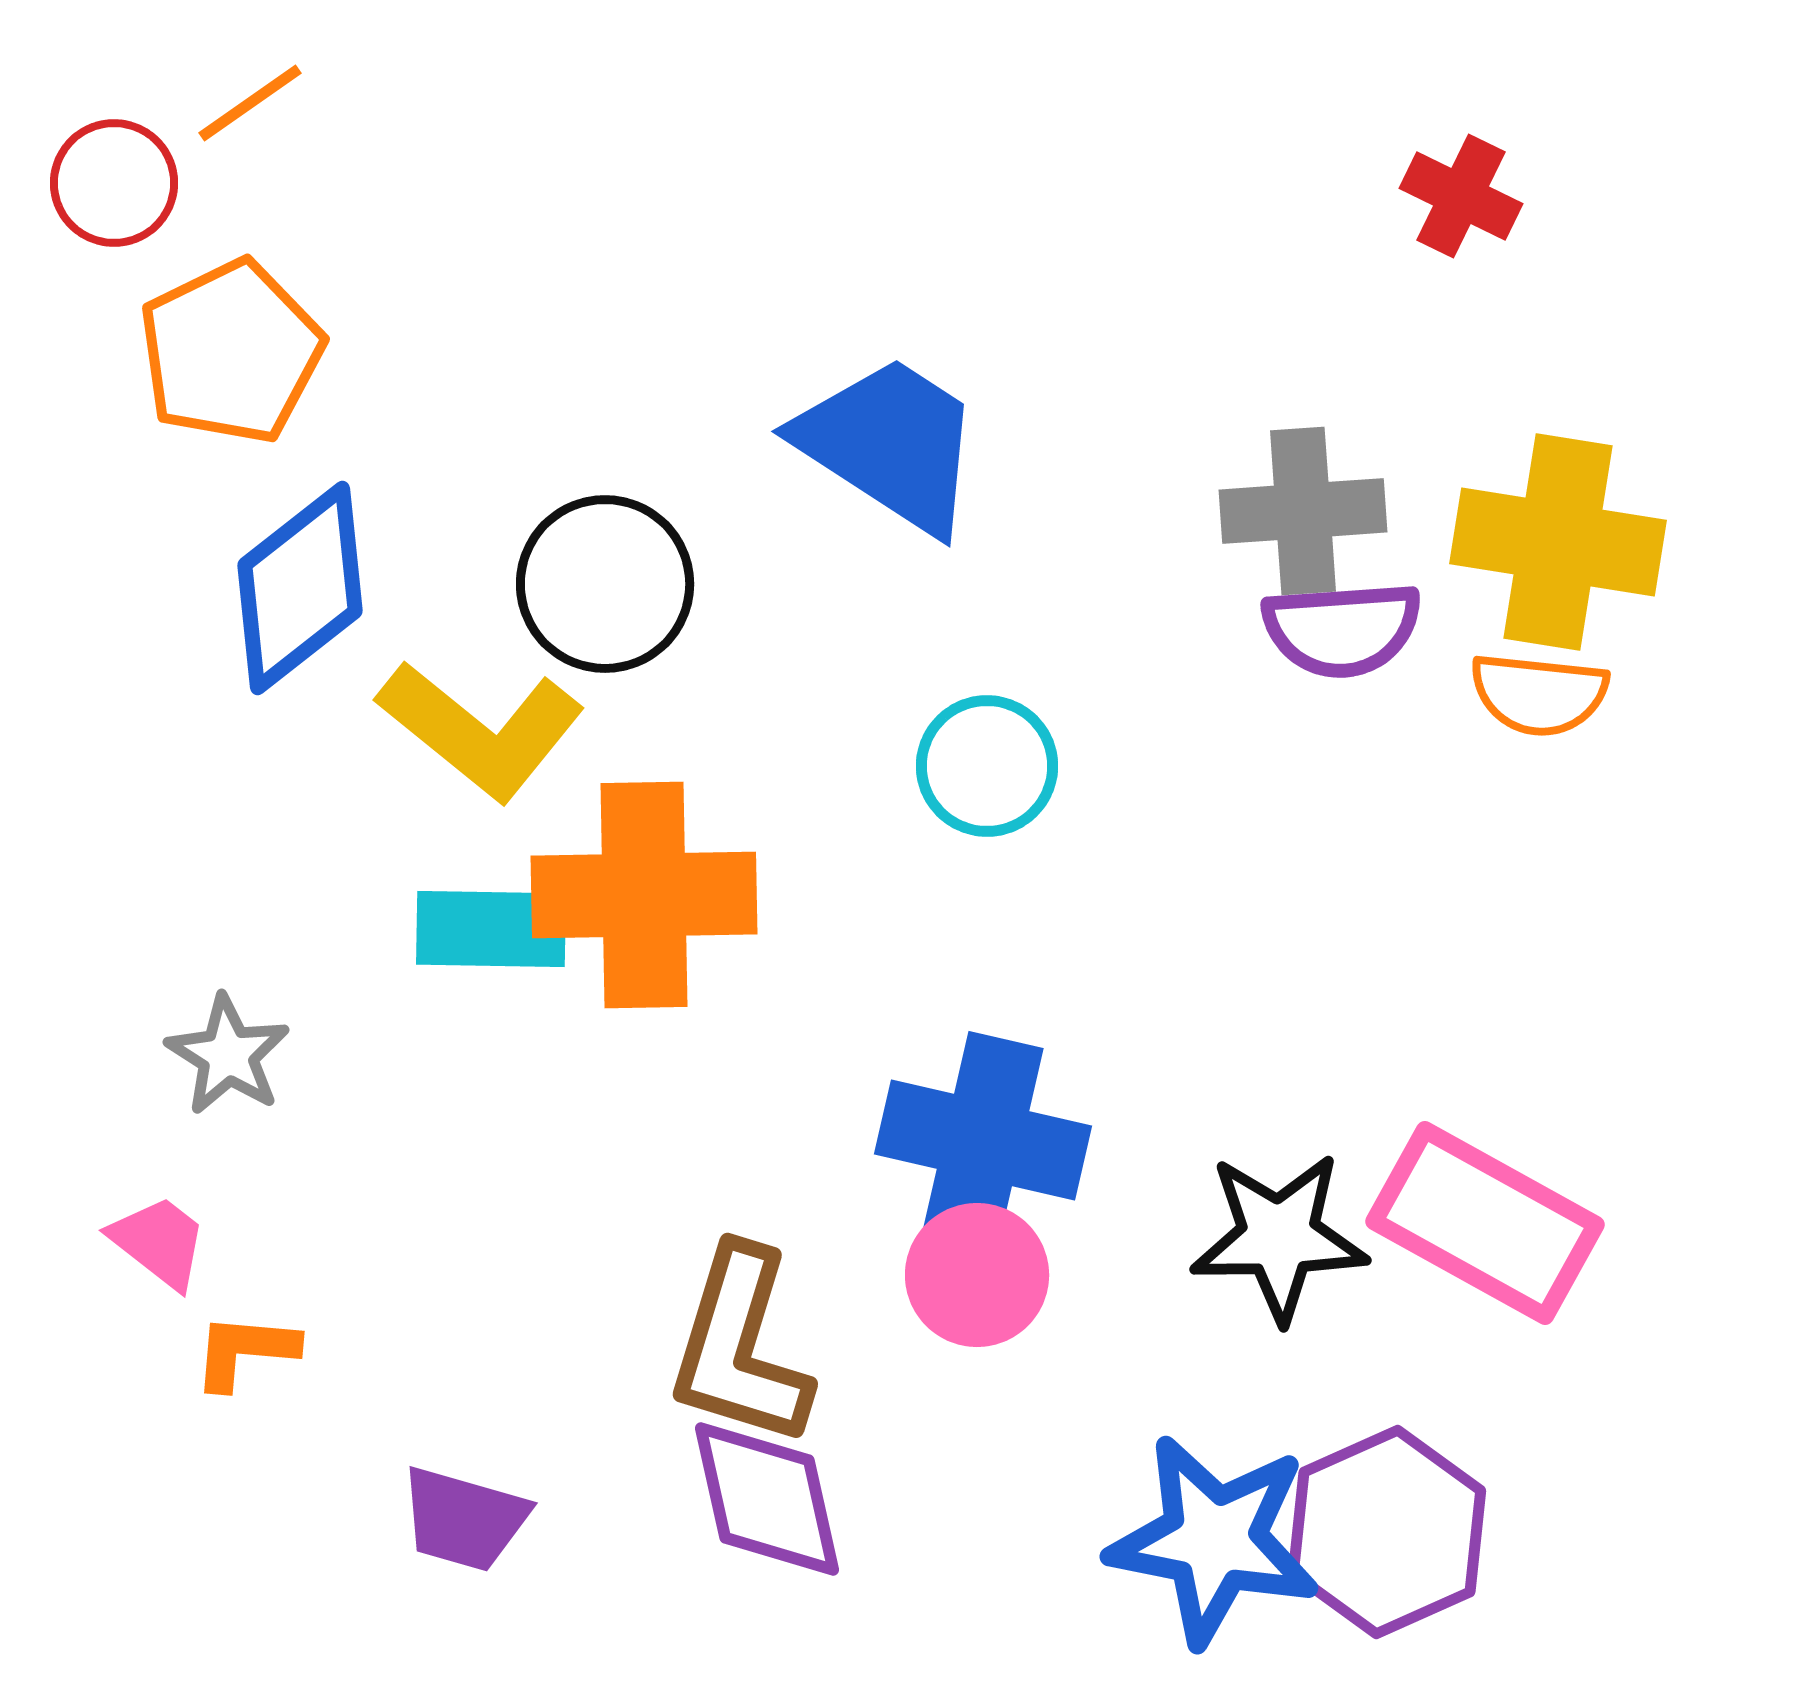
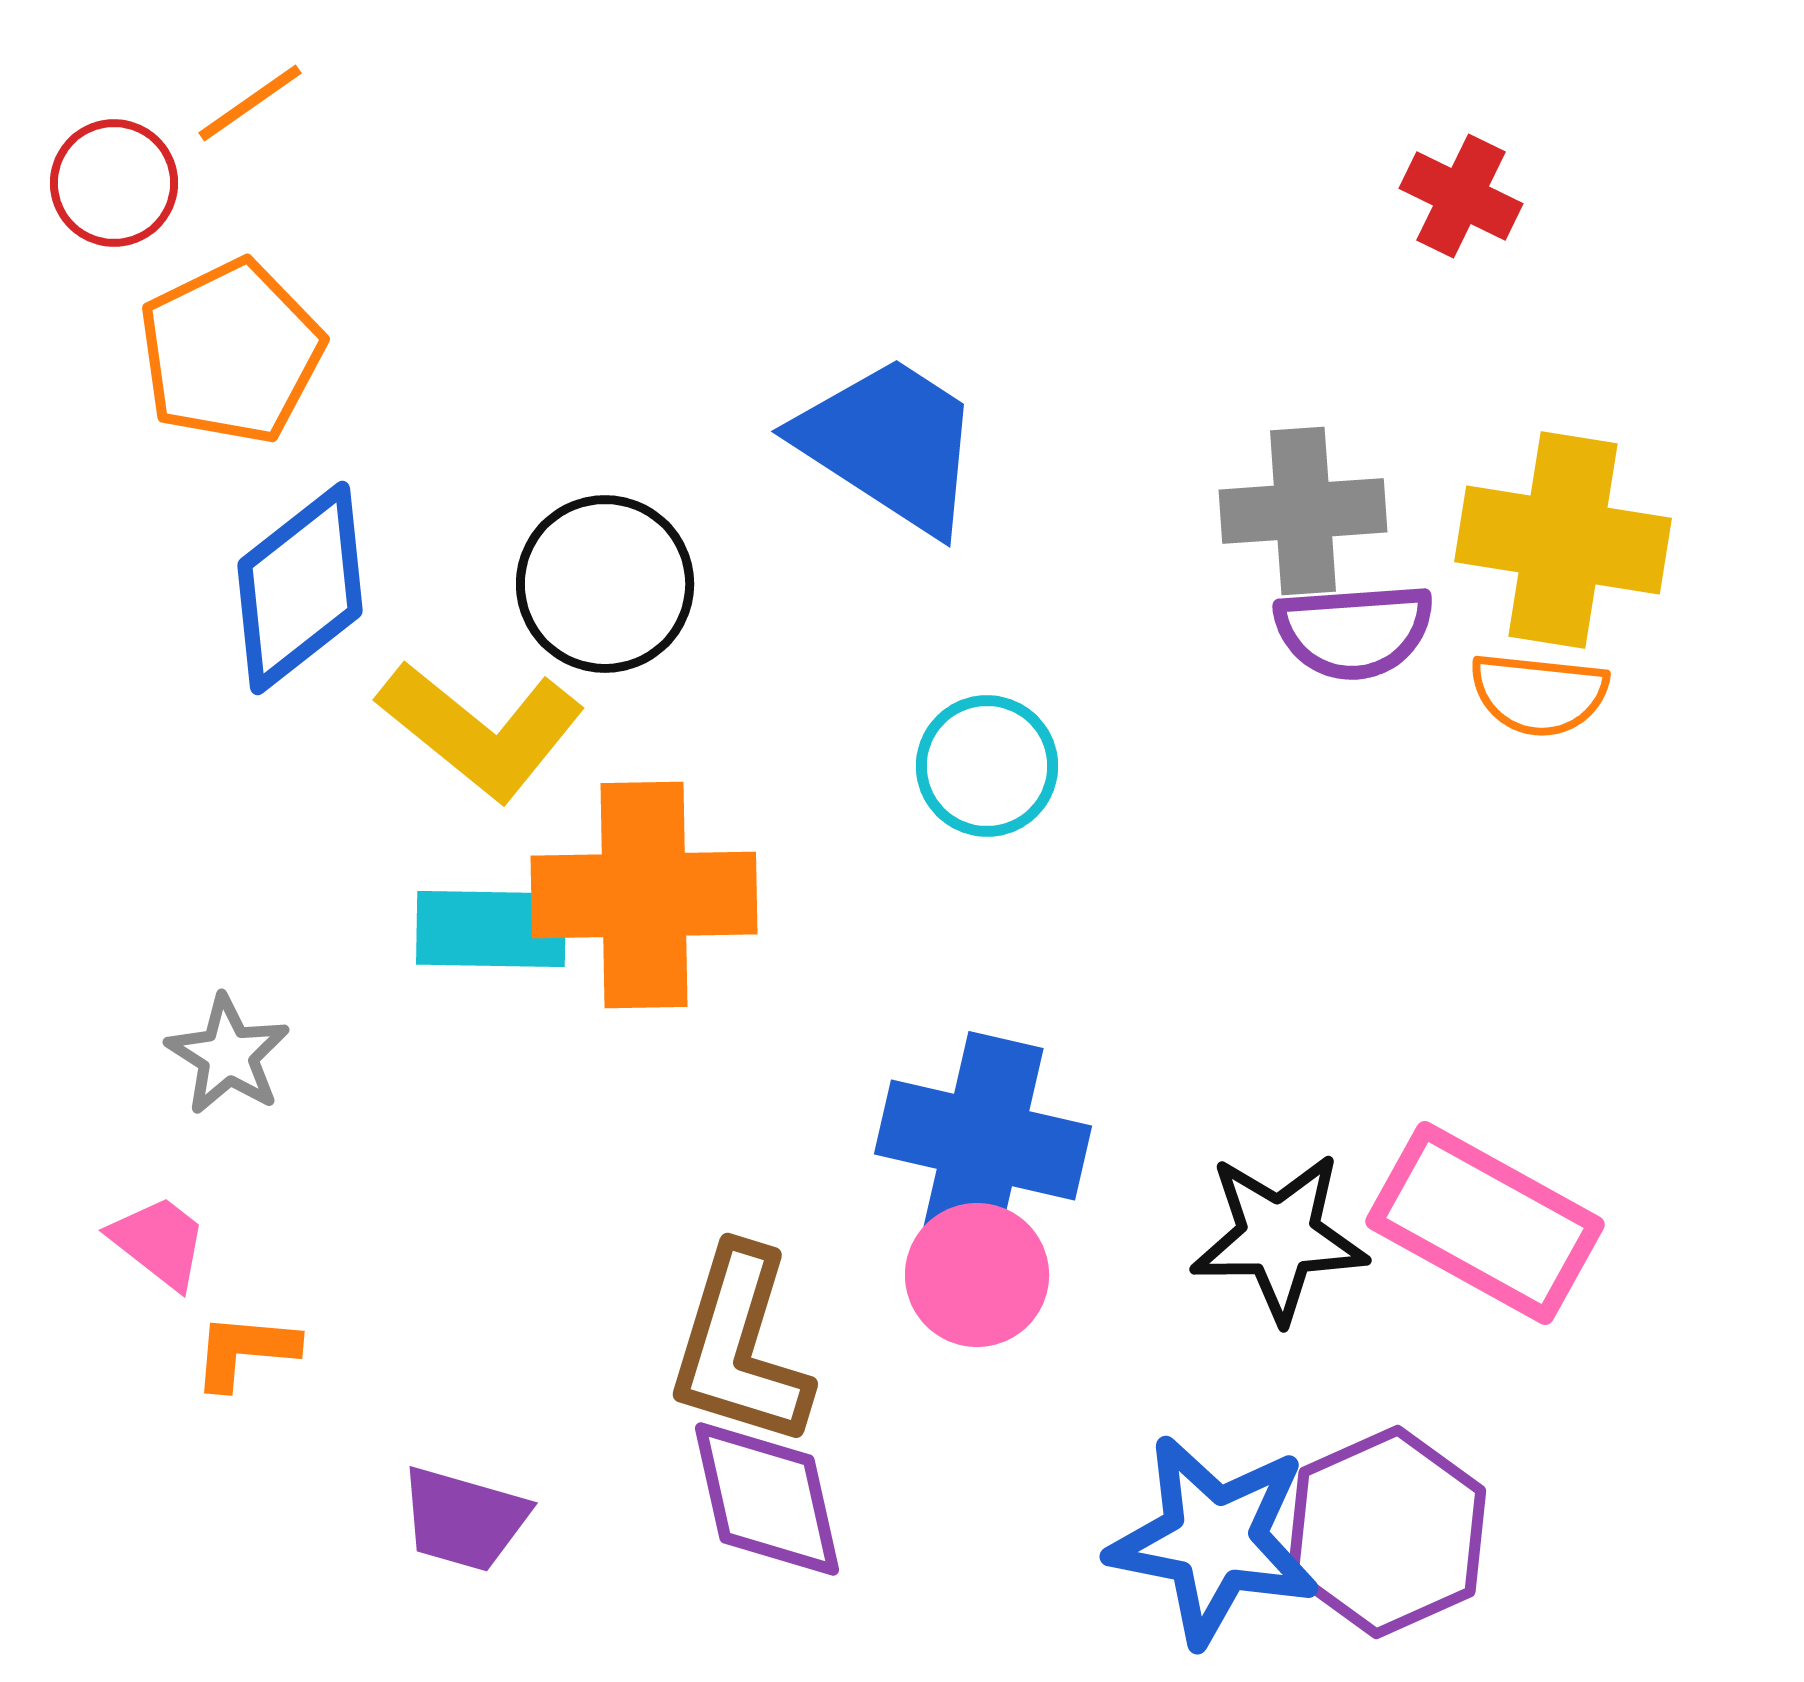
yellow cross: moved 5 px right, 2 px up
purple semicircle: moved 12 px right, 2 px down
